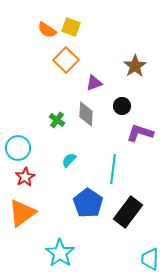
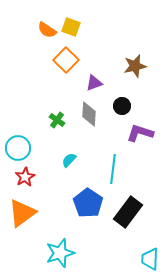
brown star: rotated 20 degrees clockwise
gray diamond: moved 3 px right
cyan star: rotated 20 degrees clockwise
